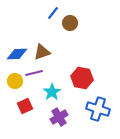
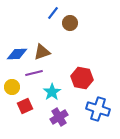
yellow circle: moved 3 px left, 6 px down
